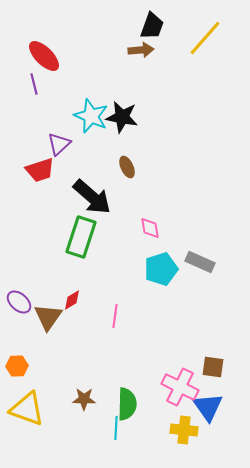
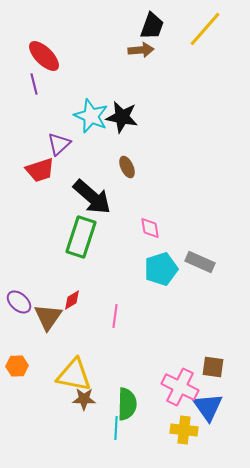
yellow line: moved 9 px up
yellow triangle: moved 47 px right, 34 px up; rotated 9 degrees counterclockwise
